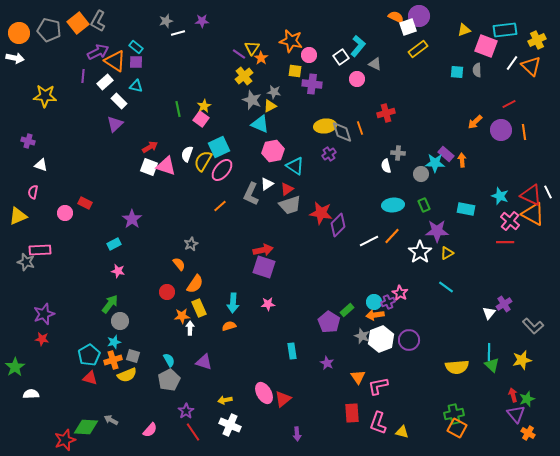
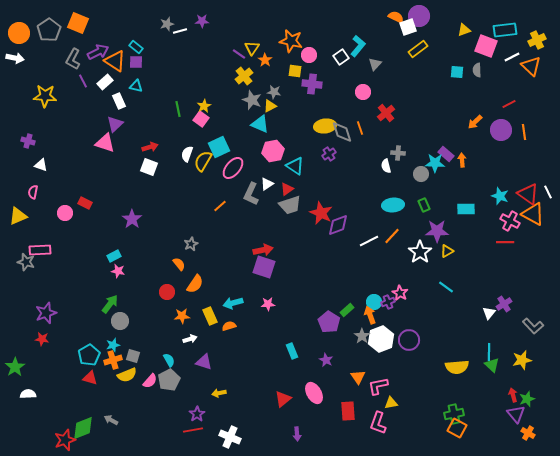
gray L-shape at (98, 21): moved 25 px left, 38 px down
gray star at (166, 21): moved 1 px right, 3 px down
orange square at (78, 23): rotated 30 degrees counterclockwise
gray pentagon at (49, 30): rotated 25 degrees clockwise
white line at (178, 33): moved 2 px right, 2 px up
orange star at (261, 58): moved 4 px right, 2 px down
white line at (512, 63): moved 6 px up; rotated 28 degrees clockwise
gray triangle at (375, 64): rotated 48 degrees clockwise
purple line at (83, 76): moved 5 px down; rotated 32 degrees counterclockwise
pink circle at (357, 79): moved 6 px right, 13 px down
white rectangle at (119, 101): rotated 21 degrees clockwise
red cross at (386, 113): rotated 24 degrees counterclockwise
red arrow at (150, 147): rotated 14 degrees clockwise
pink triangle at (166, 166): moved 61 px left, 23 px up
pink ellipse at (222, 170): moved 11 px right, 2 px up
red triangle at (531, 195): moved 3 px left, 1 px up; rotated 10 degrees clockwise
cyan rectangle at (466, 209): rotated 12 degrees counterclockwise
red star at (321, 213): rotated 15 degrees clockwise
pink cross at (510, 221): rotated 12 degrees counterclockwise
purple diamond at (338, 225): rotated 25 degrees clockwise
cyan rectangle at (114, 244): moved 12 px down
yellow triangle at (447, 253): moved 2 px up
cyan arrow at (233, 303): rotated 72 degrees clockwise
yellow rectangle at (199, 308): moved 11 px right, 8 px down
purple star at (44, 314): moved 2 px right, 1 px up
orange arrow at (375, 315): moved 5 px left; rotated 78 degrees clockwise
white arrow at (190, 328): moved 11 px down; rotated 72 degrees clockwise
gray star at (362, 336): rotated 14 degrees clockwise
cyan star at (114, 342): moved 1 px left, 3 px down
cyan rectangle at (292, 351): rotated 14 degrees counterclockwise
purple star at (327, 363): moved 1 px left, 3 px up
pink ellipse at (264, 393): moved 50 px right
white semicircle at (31, 394): moved 3 px left
yellow arrow at (225, 400): moved 6 px left, 7 px up
purple star at (186, 411): moved 11 px right, 3 px down
red rectangle at (352, 413): moved 4 px left, 2 px up
white cross at (230, 425): moved 12 px down
green diamond at (86, 427): moved 3 px left, 1 px down; rotated 25 degrees counterclockwise
pink semicircle at (150, 430): moved 49 px up
red line at (193, 432): moved 2 px up; rotated 66 degrees counterclockwise
yellow triangle at (402, 432): moved 11 px left, 29 px up; rotated 24 degrees counterclockwise
